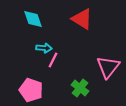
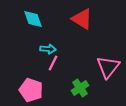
cyan arrow: moved 4 px right, 1 px down
pink line: moved 3 px down
green cross: rotated 18 degrees clockwise
